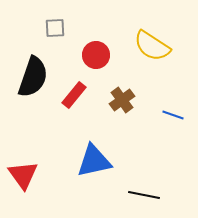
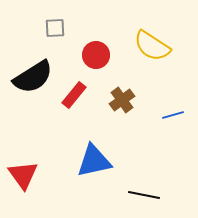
black semicircle: rotated 39 degrees clockwise
blue line: rotated 35 degrees counterclockwise
